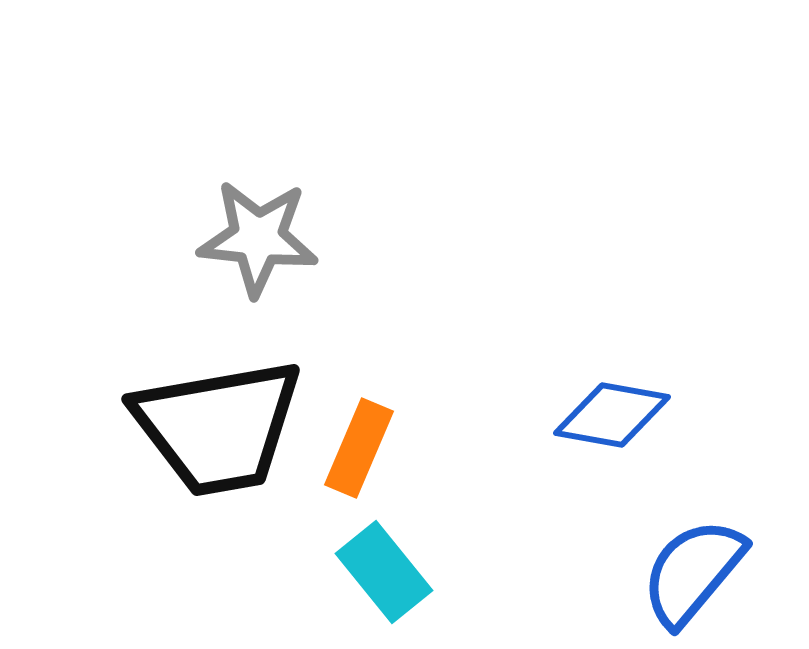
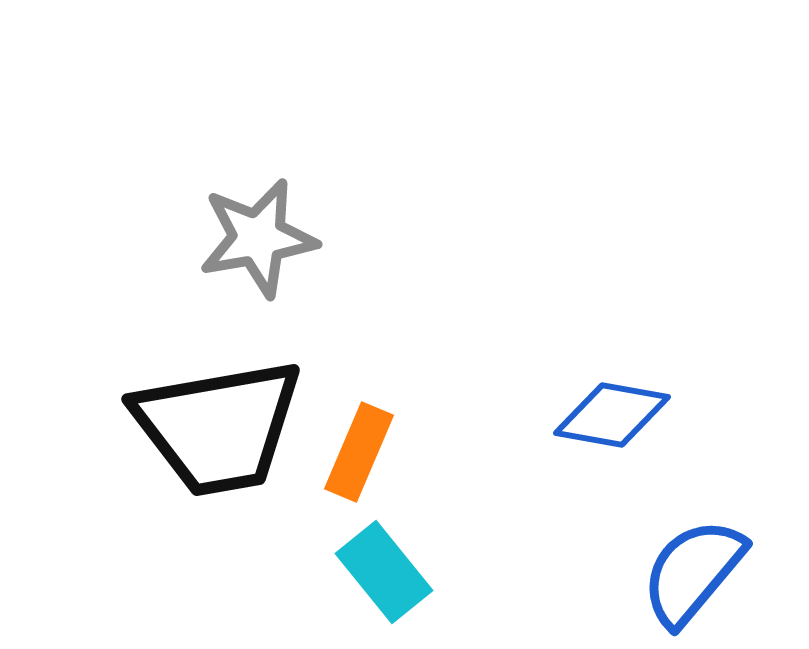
gray star: rotated 16 degrees counterclockwise
orange rectangle: moved 4 px down
